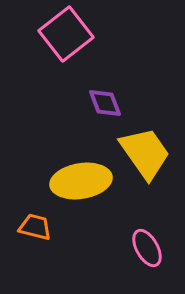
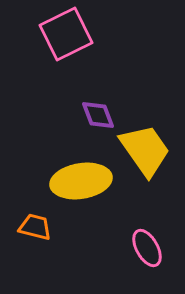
pink square: rotated 12 degrees clockwise
purple diamond: moved 7 px left, 12 px down
yellow trapezoid: moved 3 px up
